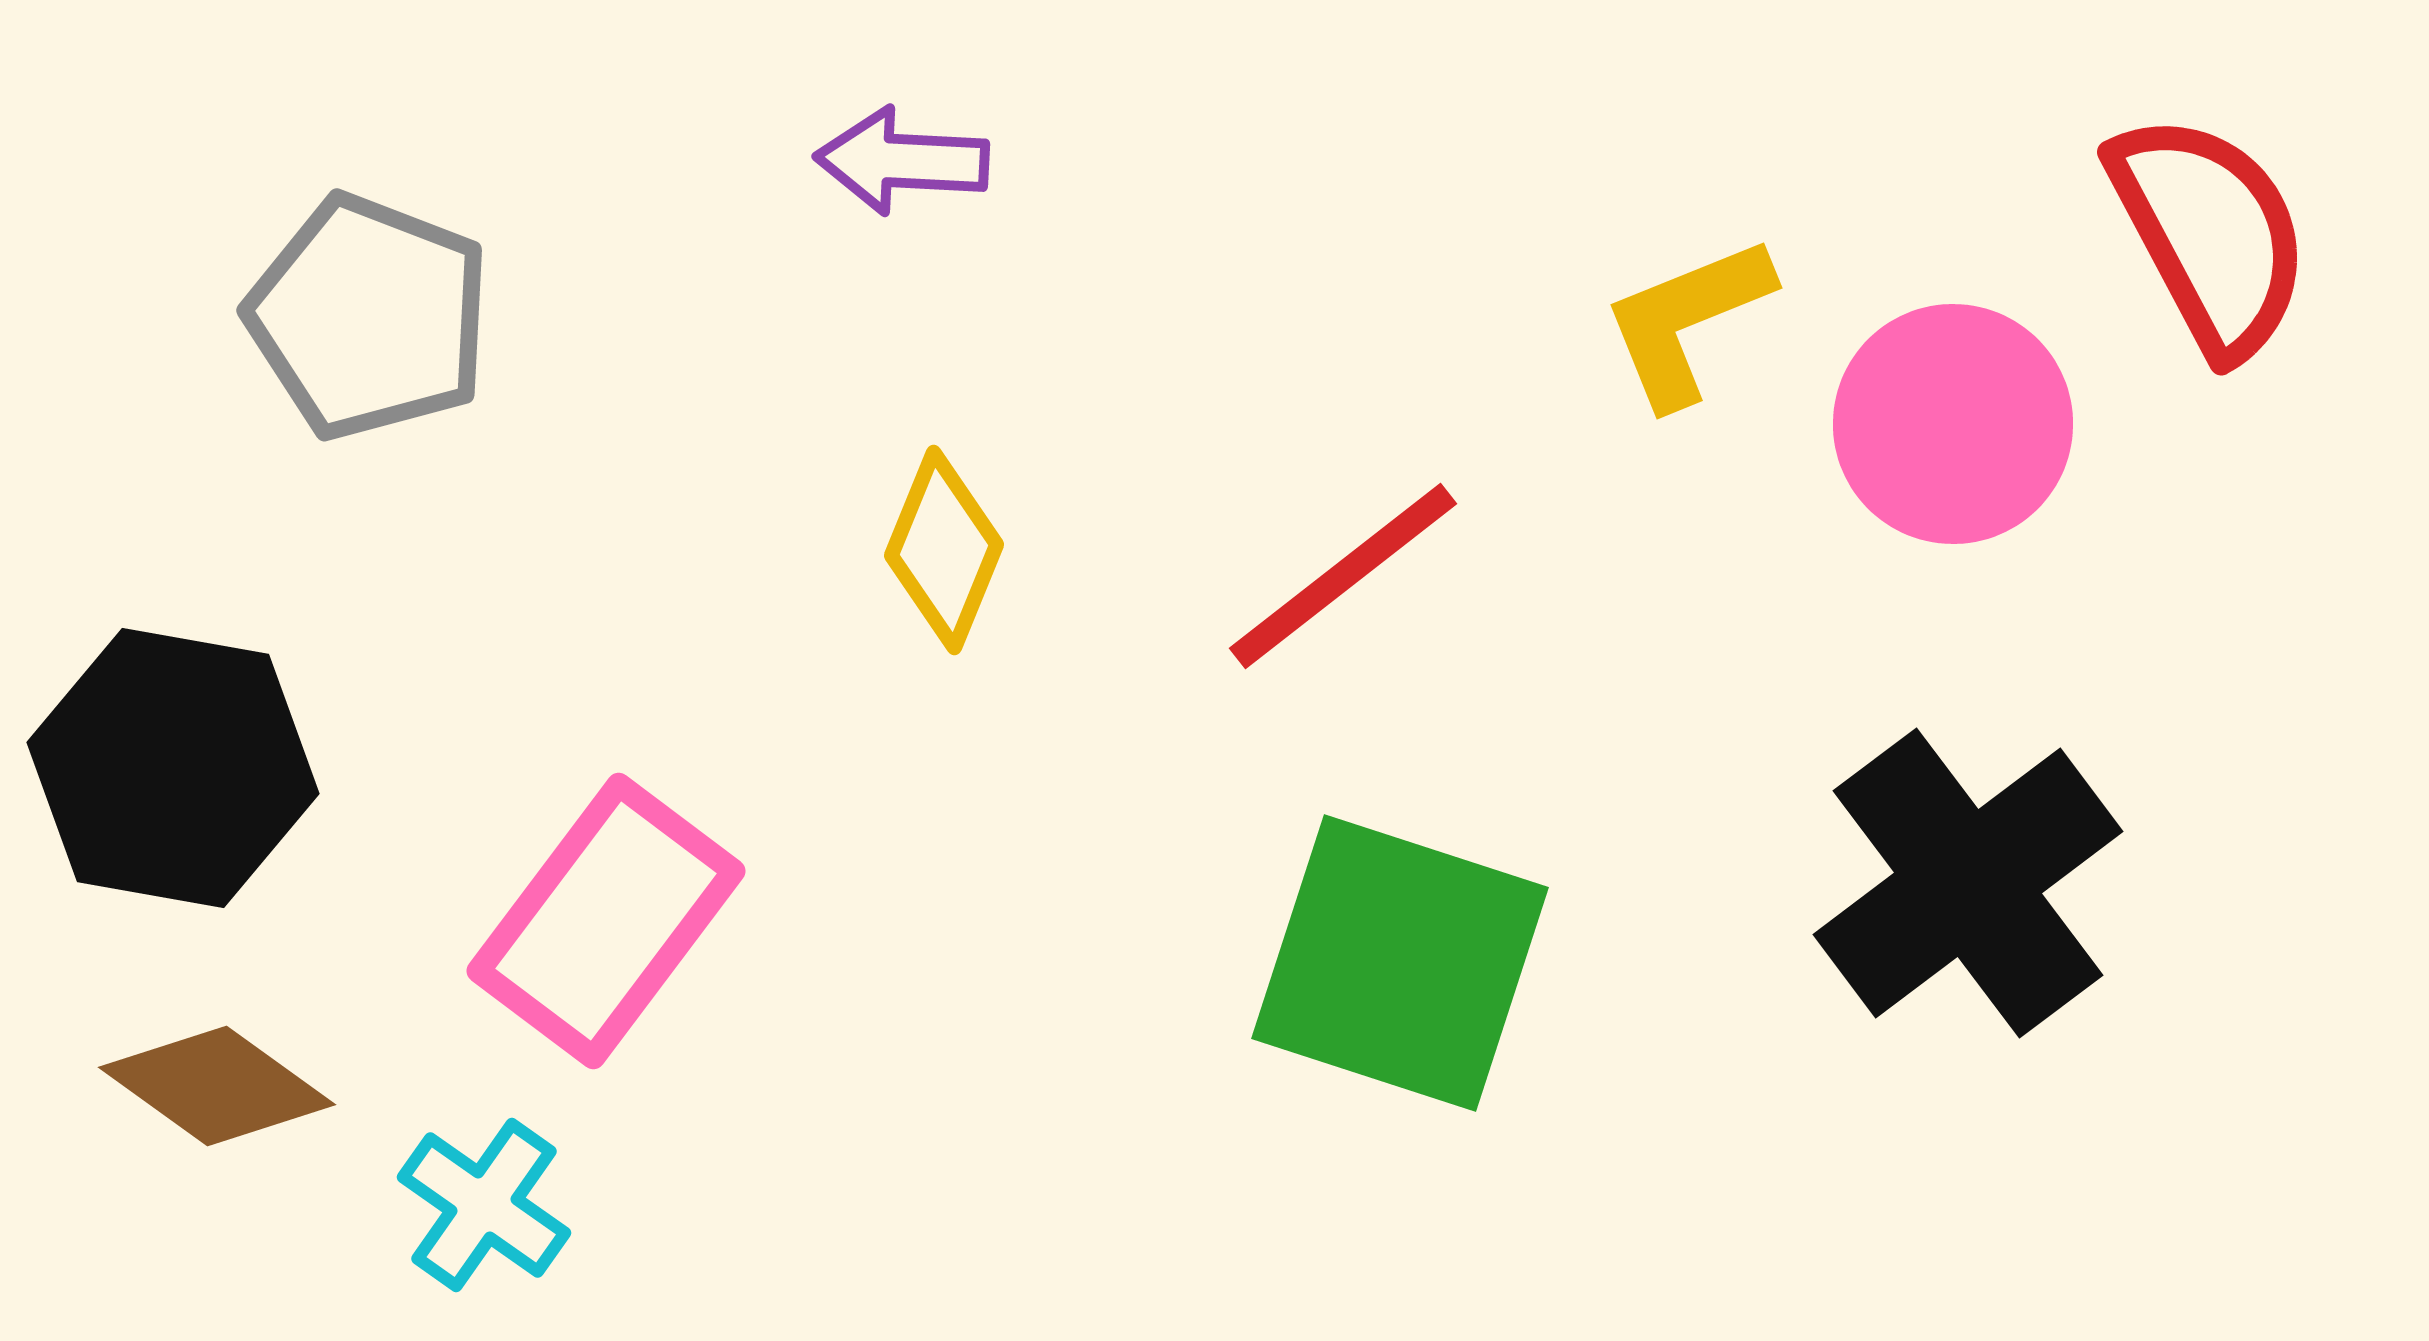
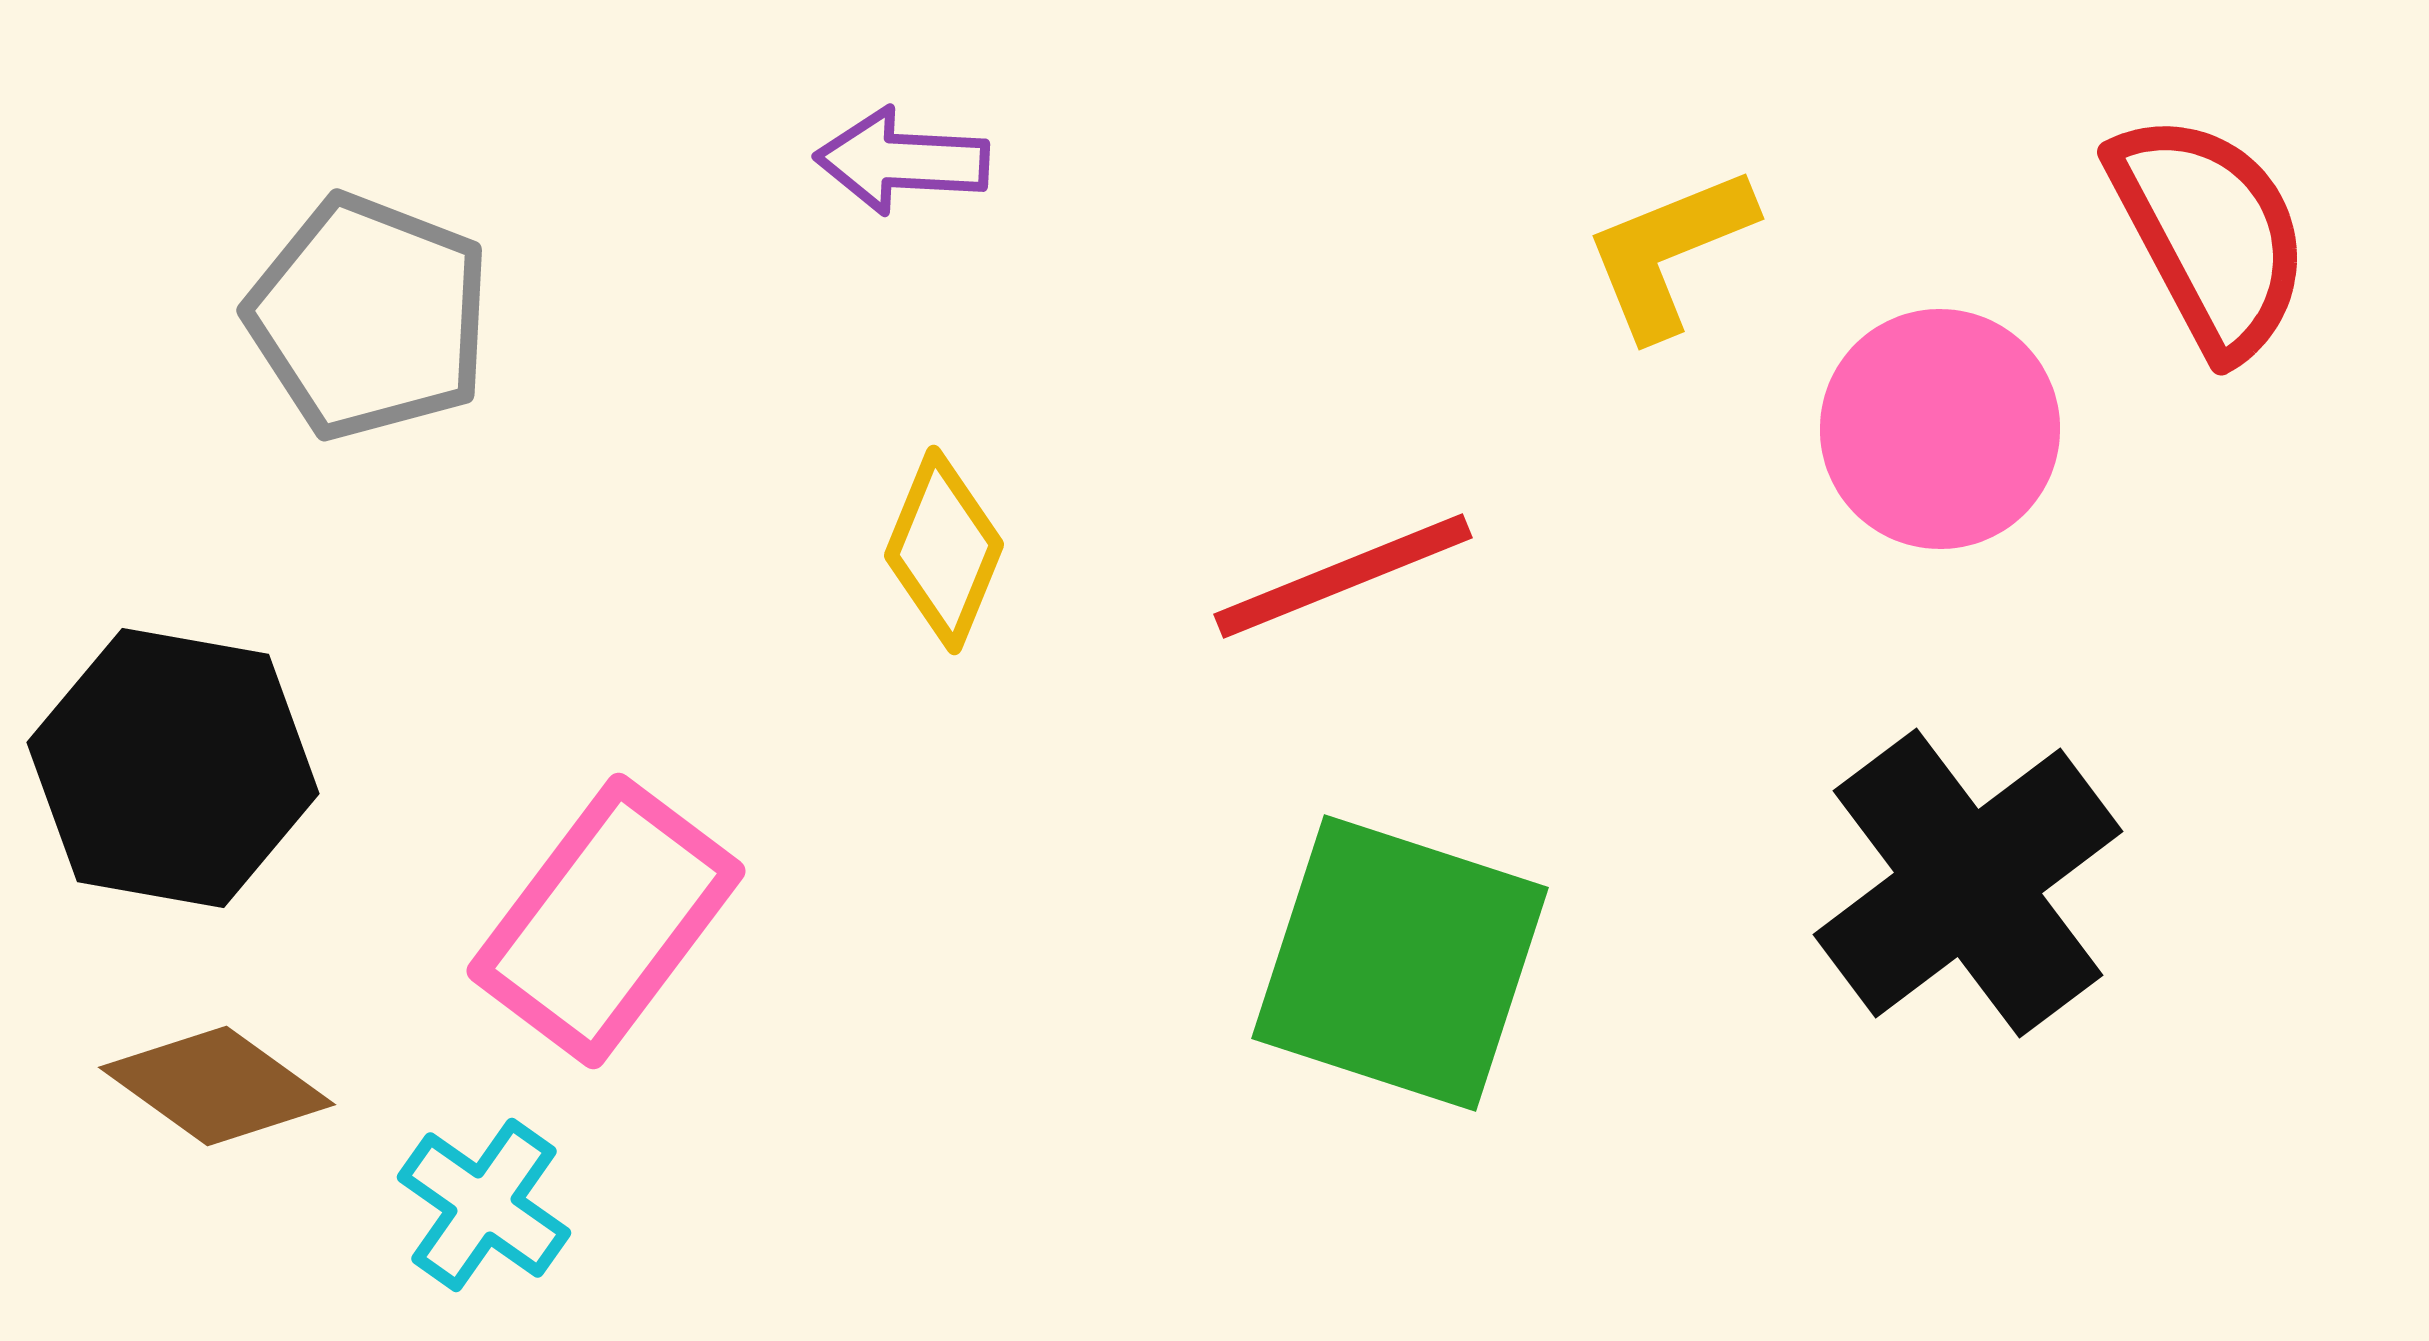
yellow L-shape: moved 18 px left, 69 px up
pink circle: moved 13 px left, 5 px down
red line: rotated 16 degrees clockwise
